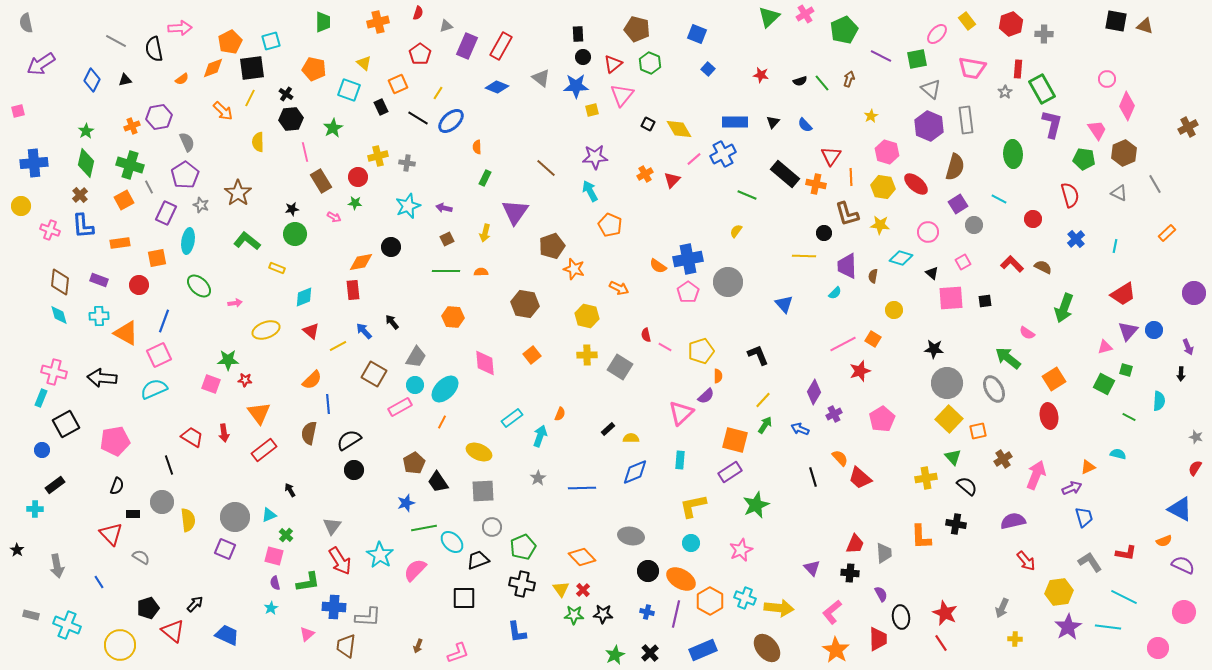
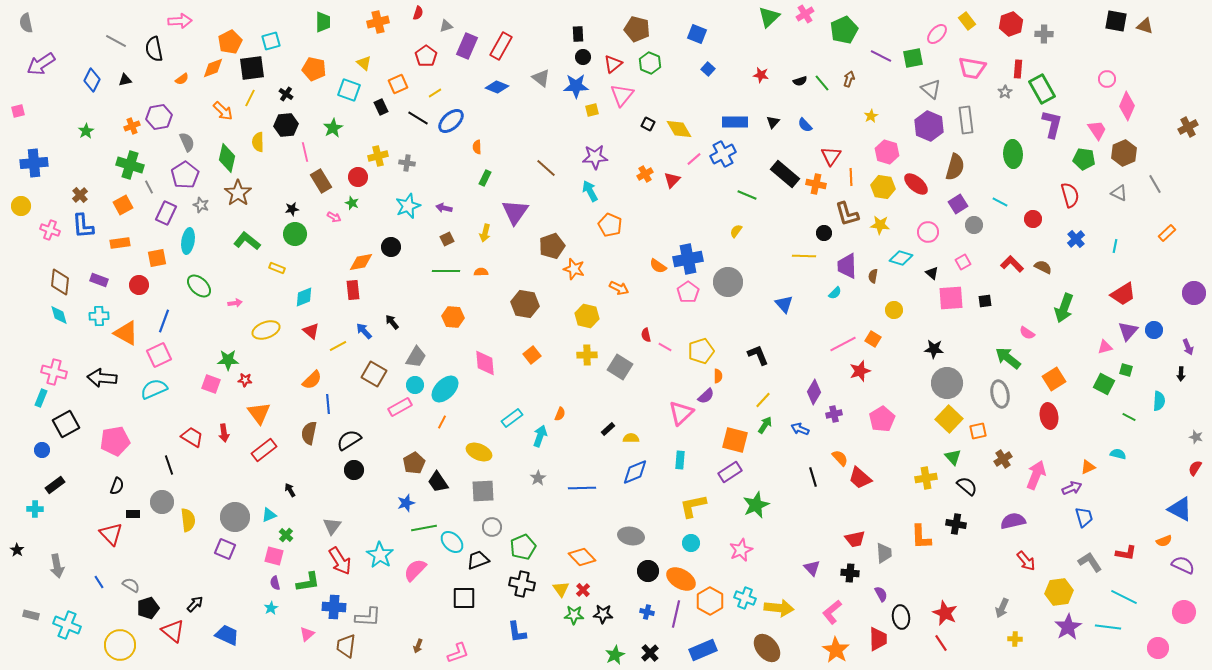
pink arrow at (180, 28): moved 7 px up
red pentagon at (420, 54): moved 6 px right, 2 px down
green square at (917, 59): moved 4 px left, 1 px up
yellow line at (438, 93): moved 3 px left; rotated 24 degrees clockwise
black hexagon at (291, 119): moved 5 px left, 6 px down
green diamond at (86, 163): moved 141 px right, 5 px up
cyan line at (999, 199): moved 1 px right, 3 px down
orange square at (124, 200): moved 1 px left, 5 px down
green star at (355, 203): moved 3 px left; rotated 16 degrees clockwise
gray ellipse at (994, 389): moved 6 px right, 5 px down; rotated 16 degrees clockwise
purple cross at (834, 414): rotated 14 degrees clockwise
red trapezoid at (855, 544): moved 5 px up; rotated 55 degrees clockwise
gray semicircle at (141, 557): moved 10 px left, 28 px down
